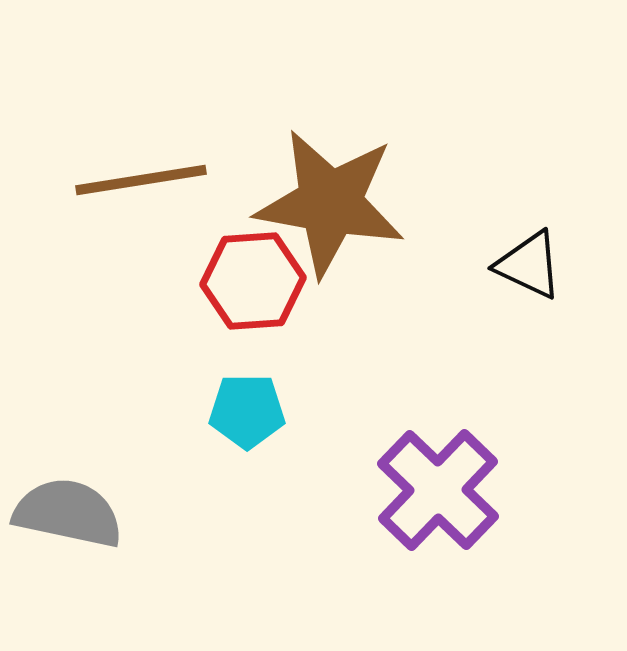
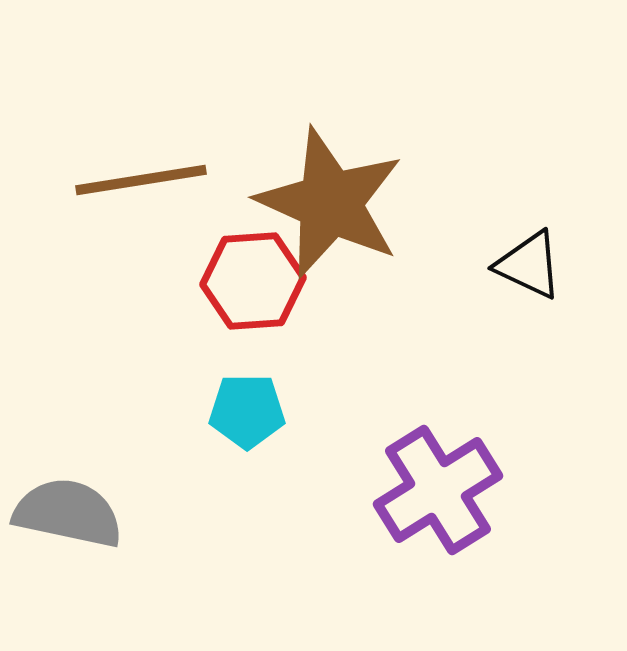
brown star: rotated 14 degrees clockwise
purple cross: rotated 14 degrees clockwise
